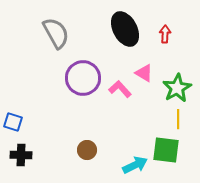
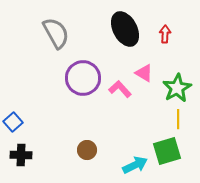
blue square: rotated 30 degrees clockwise
green square: moved 1 px right, 1 px down; rotated 24 degrees counterclockwise
